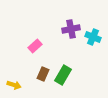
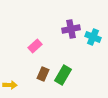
yellow arrow: moved 4 px left; rotated 16 degrees counterclockwise
